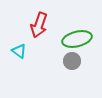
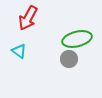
red arrow: moved 11 px left, 7 px up; rotated 10 degrees clockwise
gray circle: moved 3 px left, 2 px up
